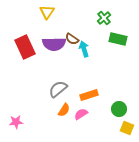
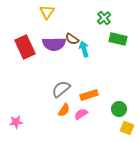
gray semicircle: moved 3 px right
